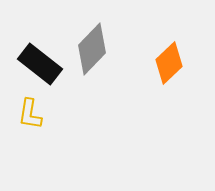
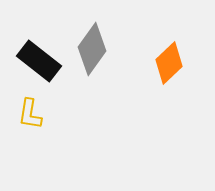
gray diamond: rotated 9 degrees counterclockwise
black rectangle: moved 1 px left, 3 px up
